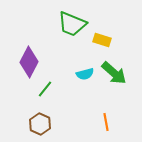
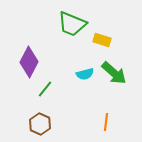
orange line: rotated 18 degrees clockwise
